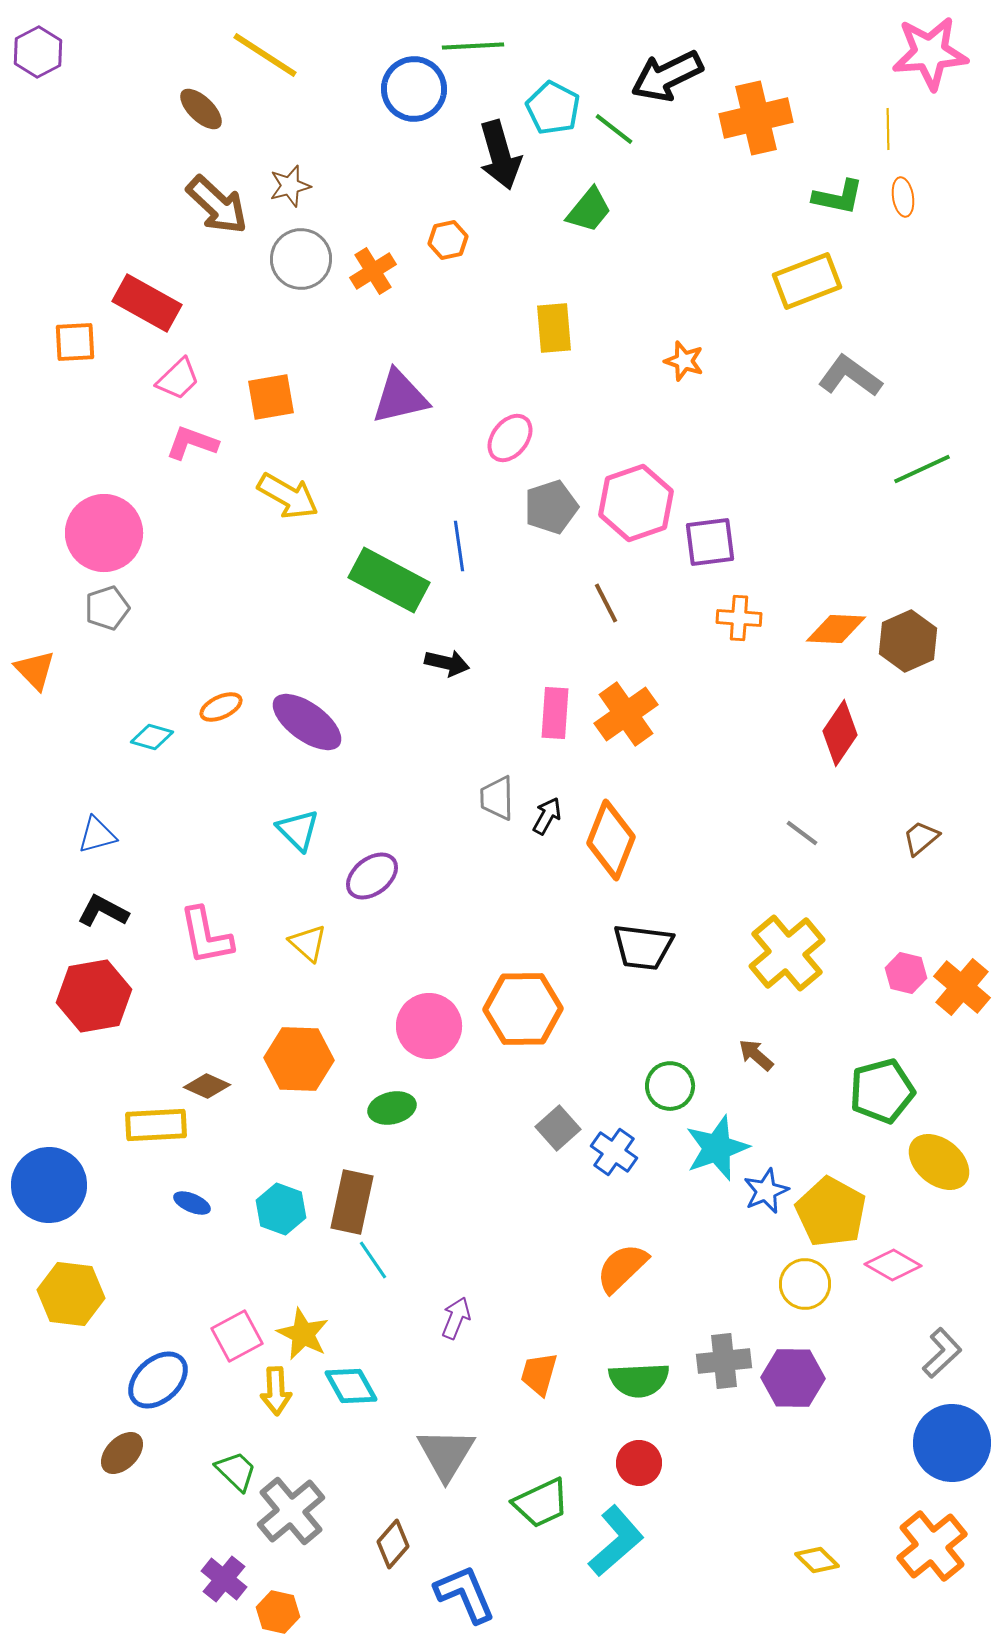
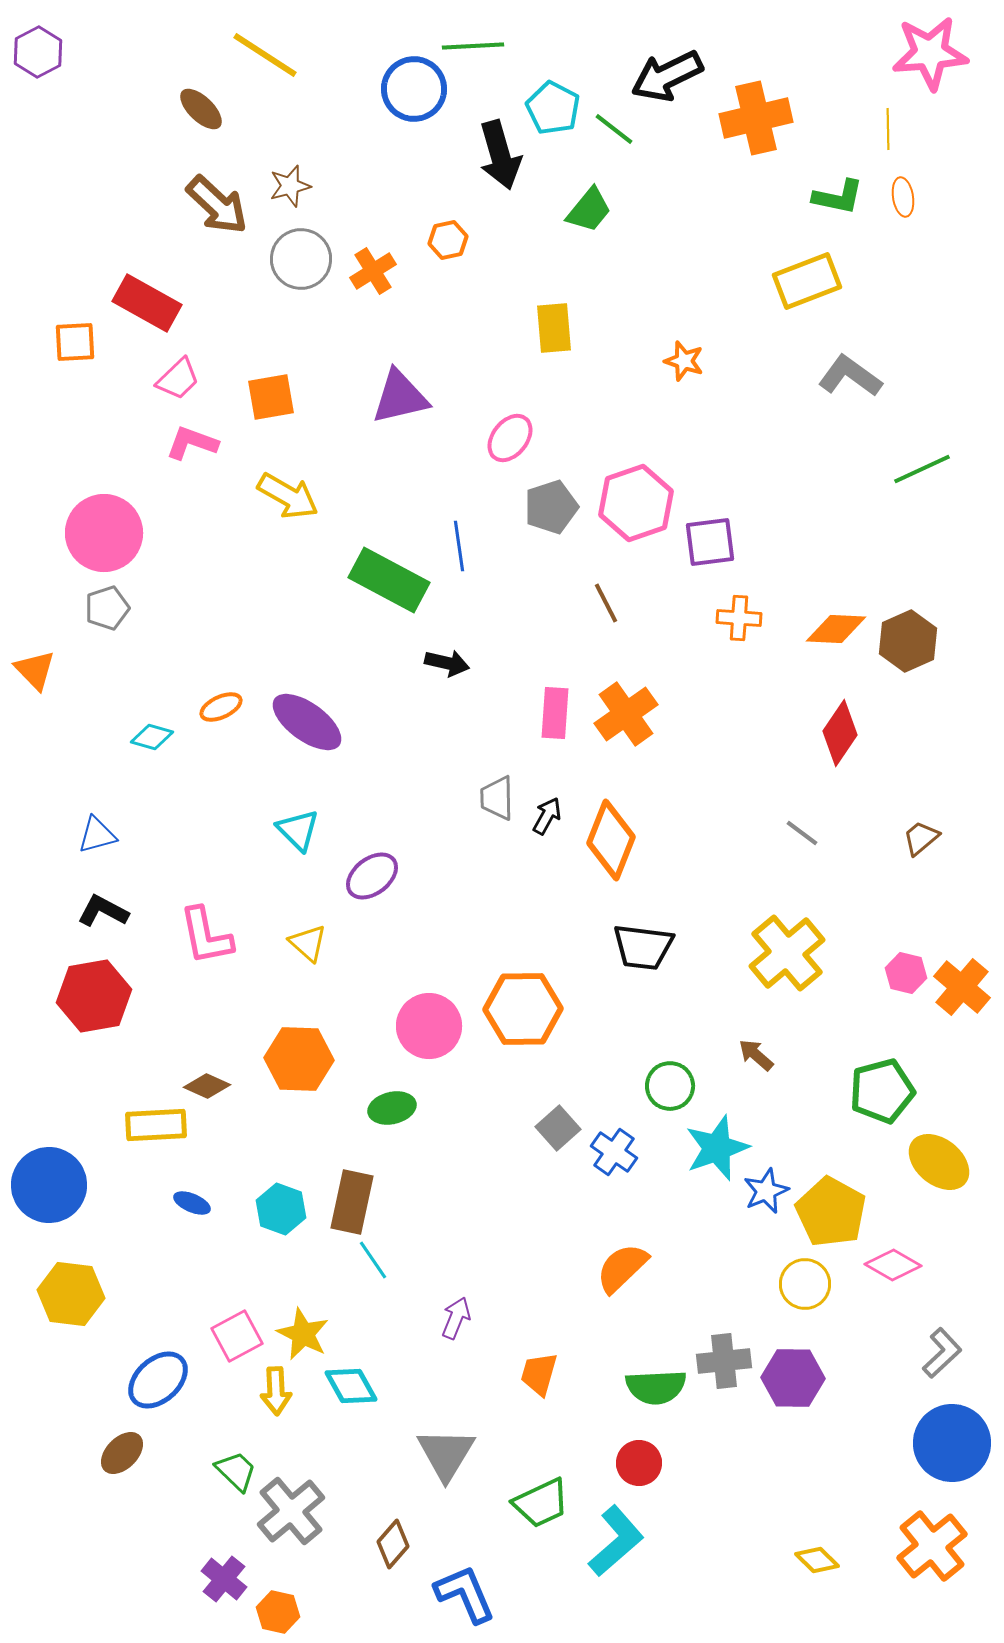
green semicircle at (639, 1380): moved 17 px right, 7 px down
